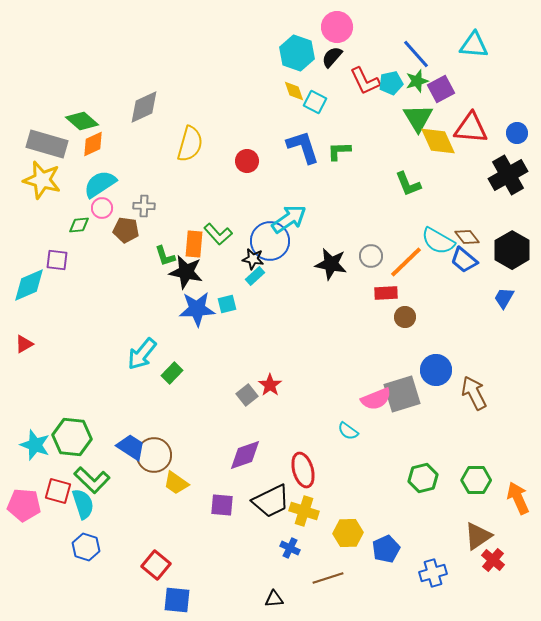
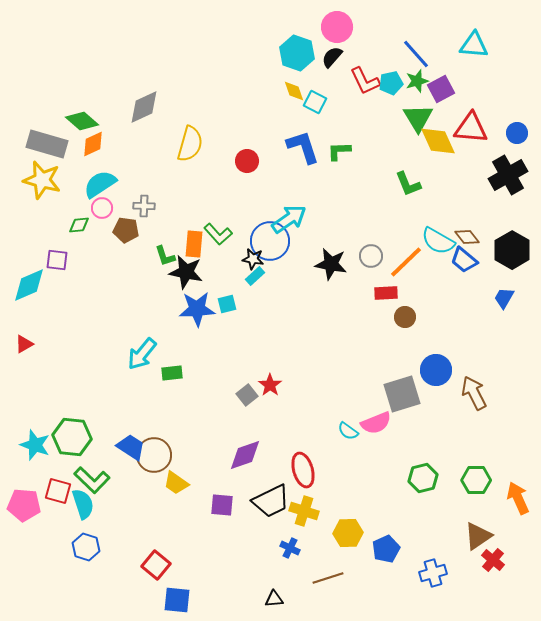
green rectangle at (172, 373): rotated 40 degrees clockwise
pink semicircle at (376, 399): moved 24 px down
